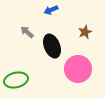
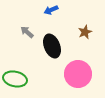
pink circle: moved 5 px down
green ellipse: moved 1 px left, 1 px up; rotated 25 degrees clockwise
